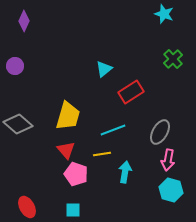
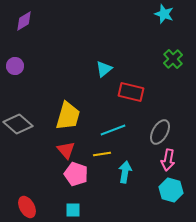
purple diamond: rotated 35 degrees clockwise
red rectangle: rotated 45 degrees clockwise
